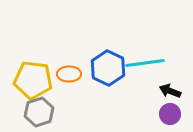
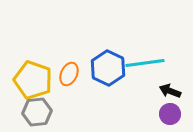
orange ellipse: rotated 65 degrees counterclockwise
yellow pentagon: rotated 12 degrees clockwise
gray hexagon: moved 2 px left; rotated 12 degrees clockwise
